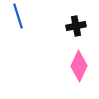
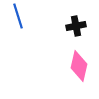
pink diamond: rotated 12 degrees counterclockwise
